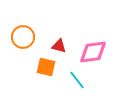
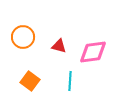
orange square: moved 16 px left, 14 px down; rotated 24 degrees clockwise
cyan line: moved 7 px left, 1 px down; rotated 42 degrees clockwise
